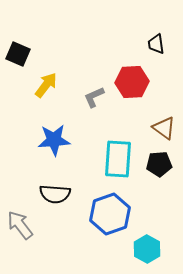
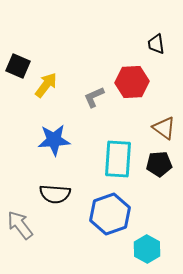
black square: moved 12 px down
